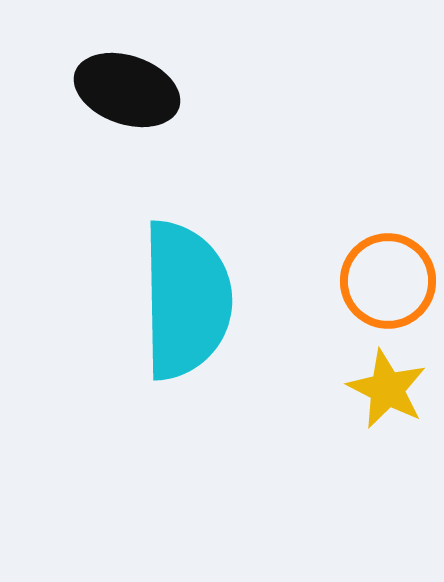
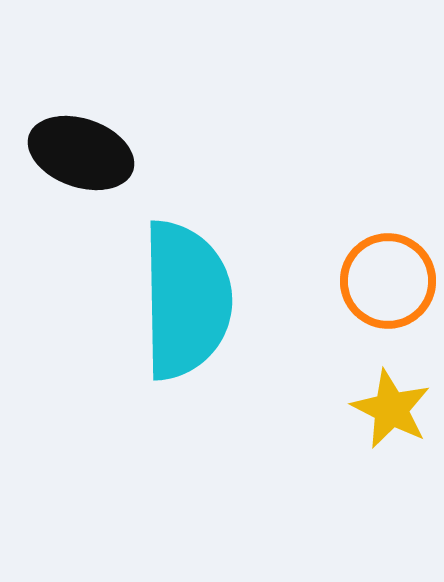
black ellipse: moved 46 px left, 63 px down
yellow star: moved 4 px right, 20 px down
